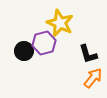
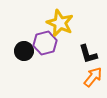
purple hexagon: moved 1 px right
orange arrow: moved 1 px up
